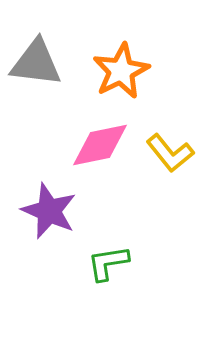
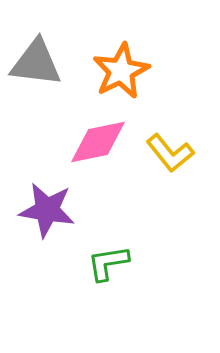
pink diamond: moved 2 px left, 3 px up
purple star: moved 2 px left, 1 px up; rotated 14 degrees counterclockwise
